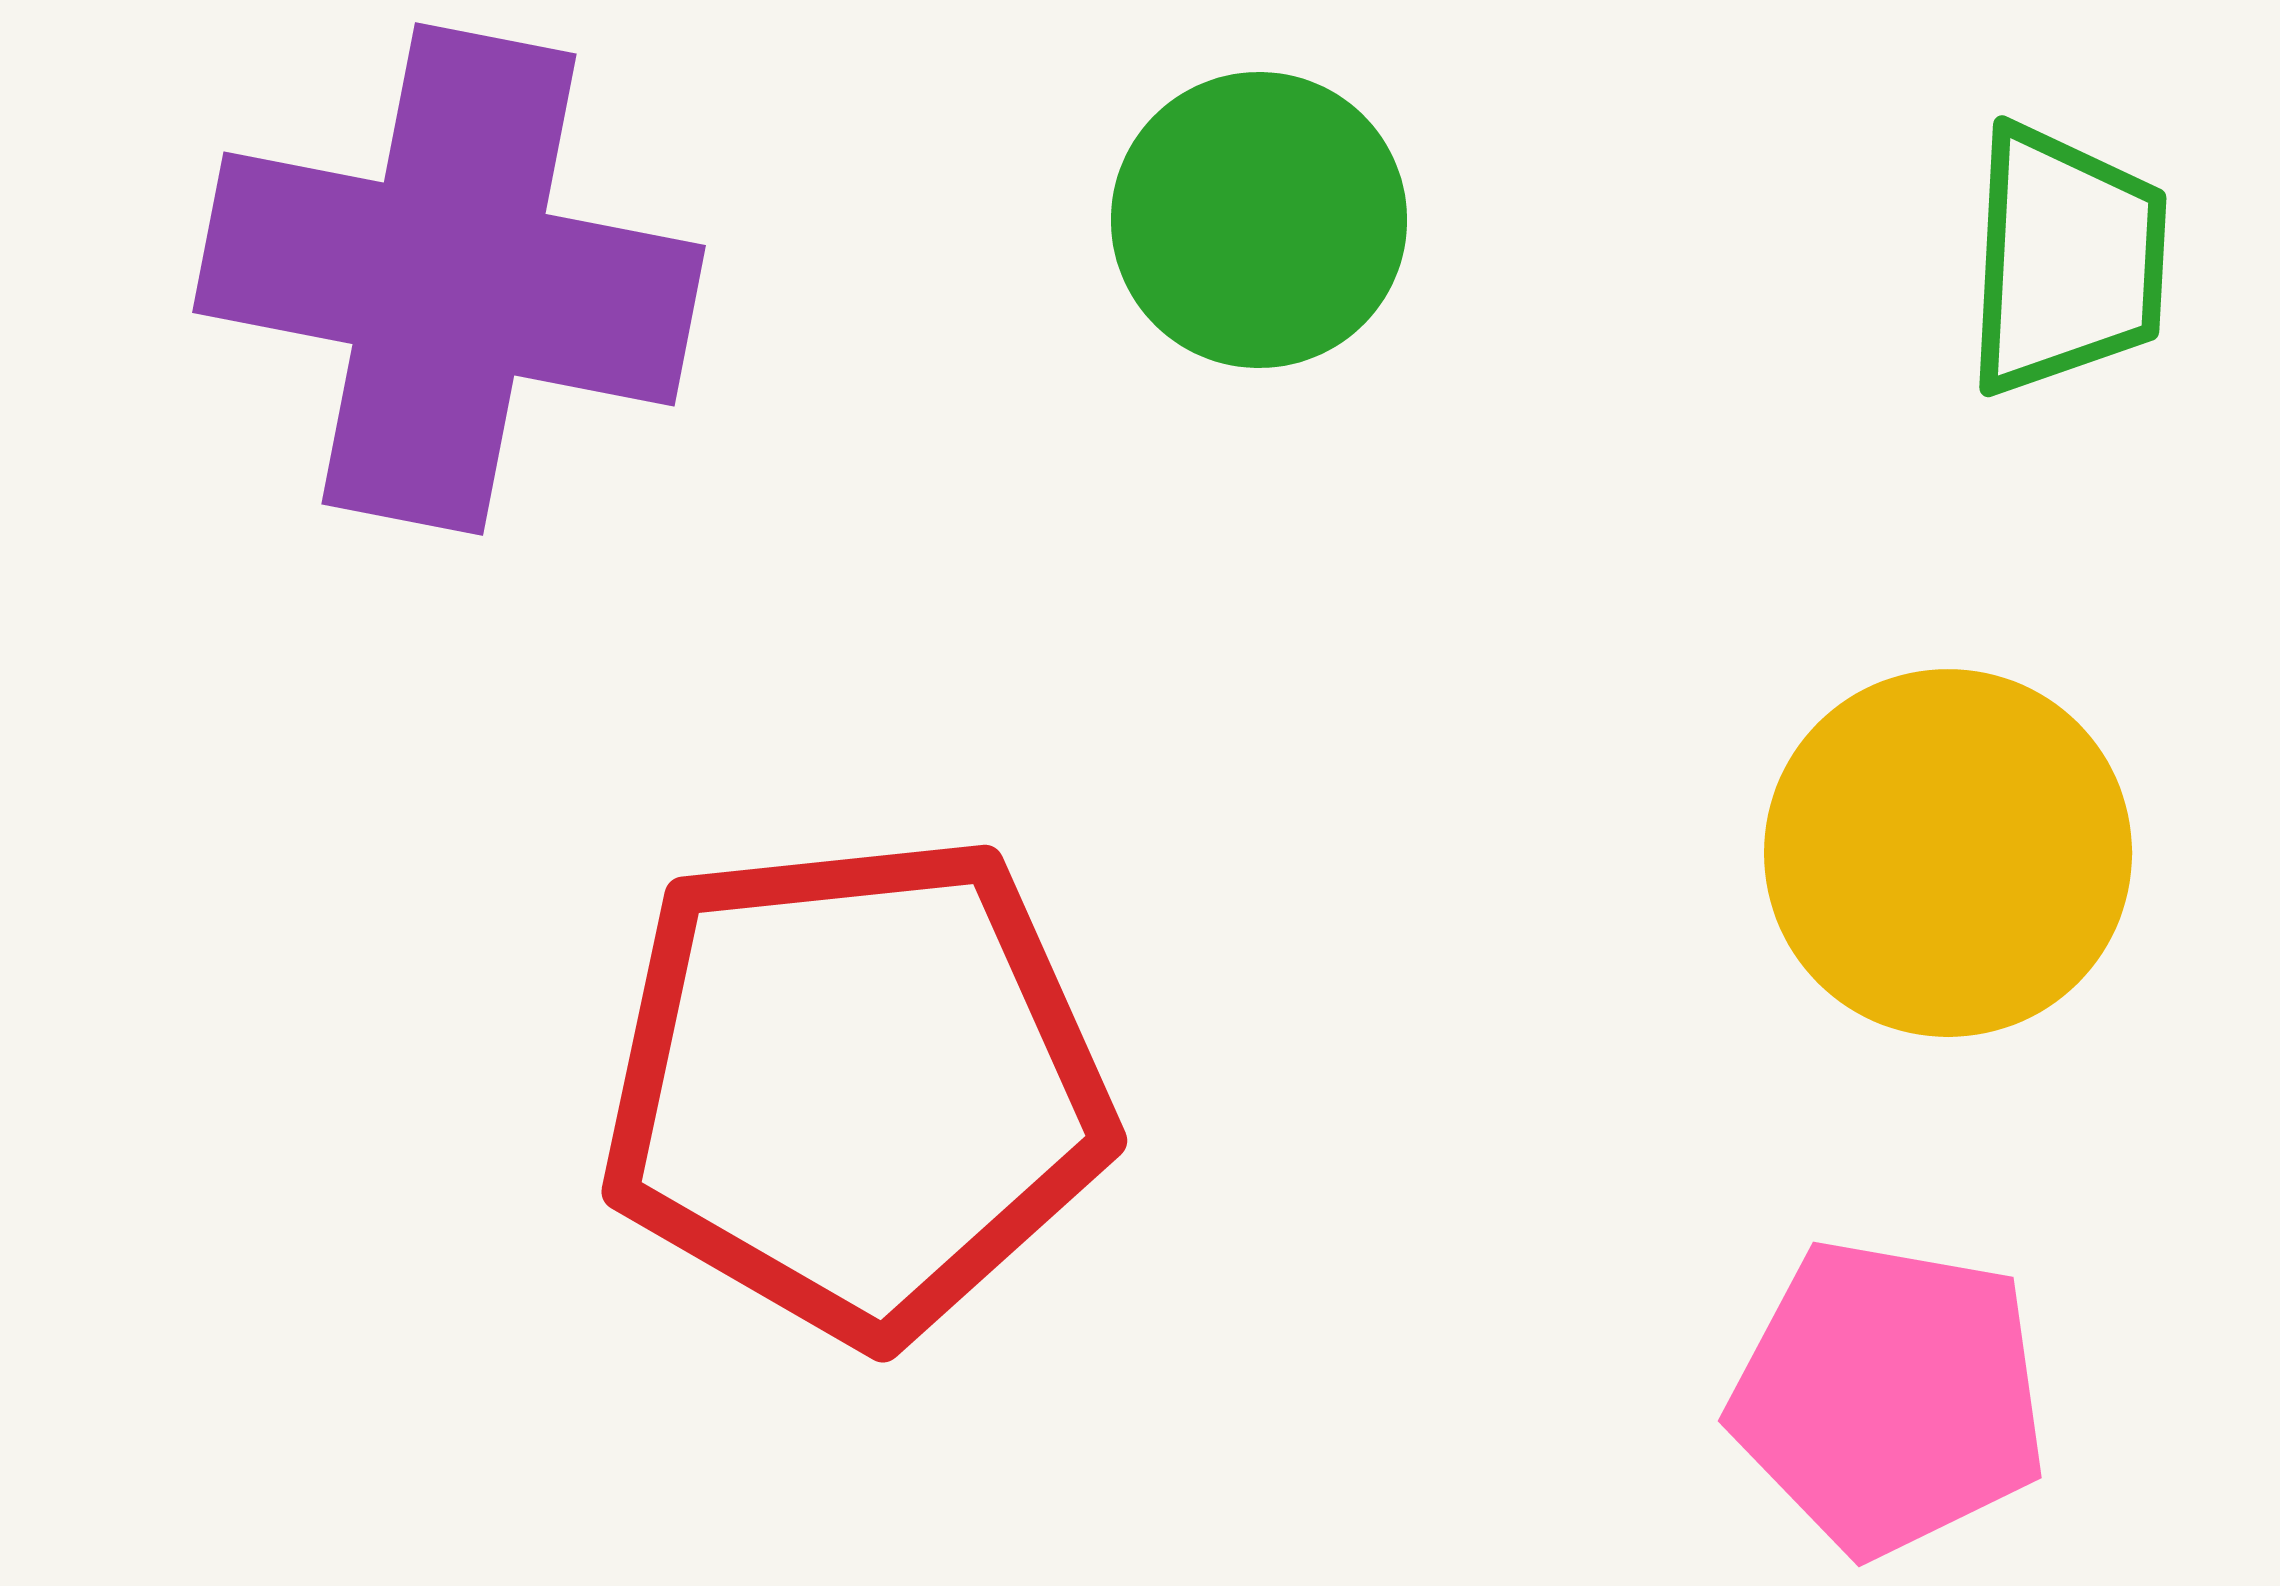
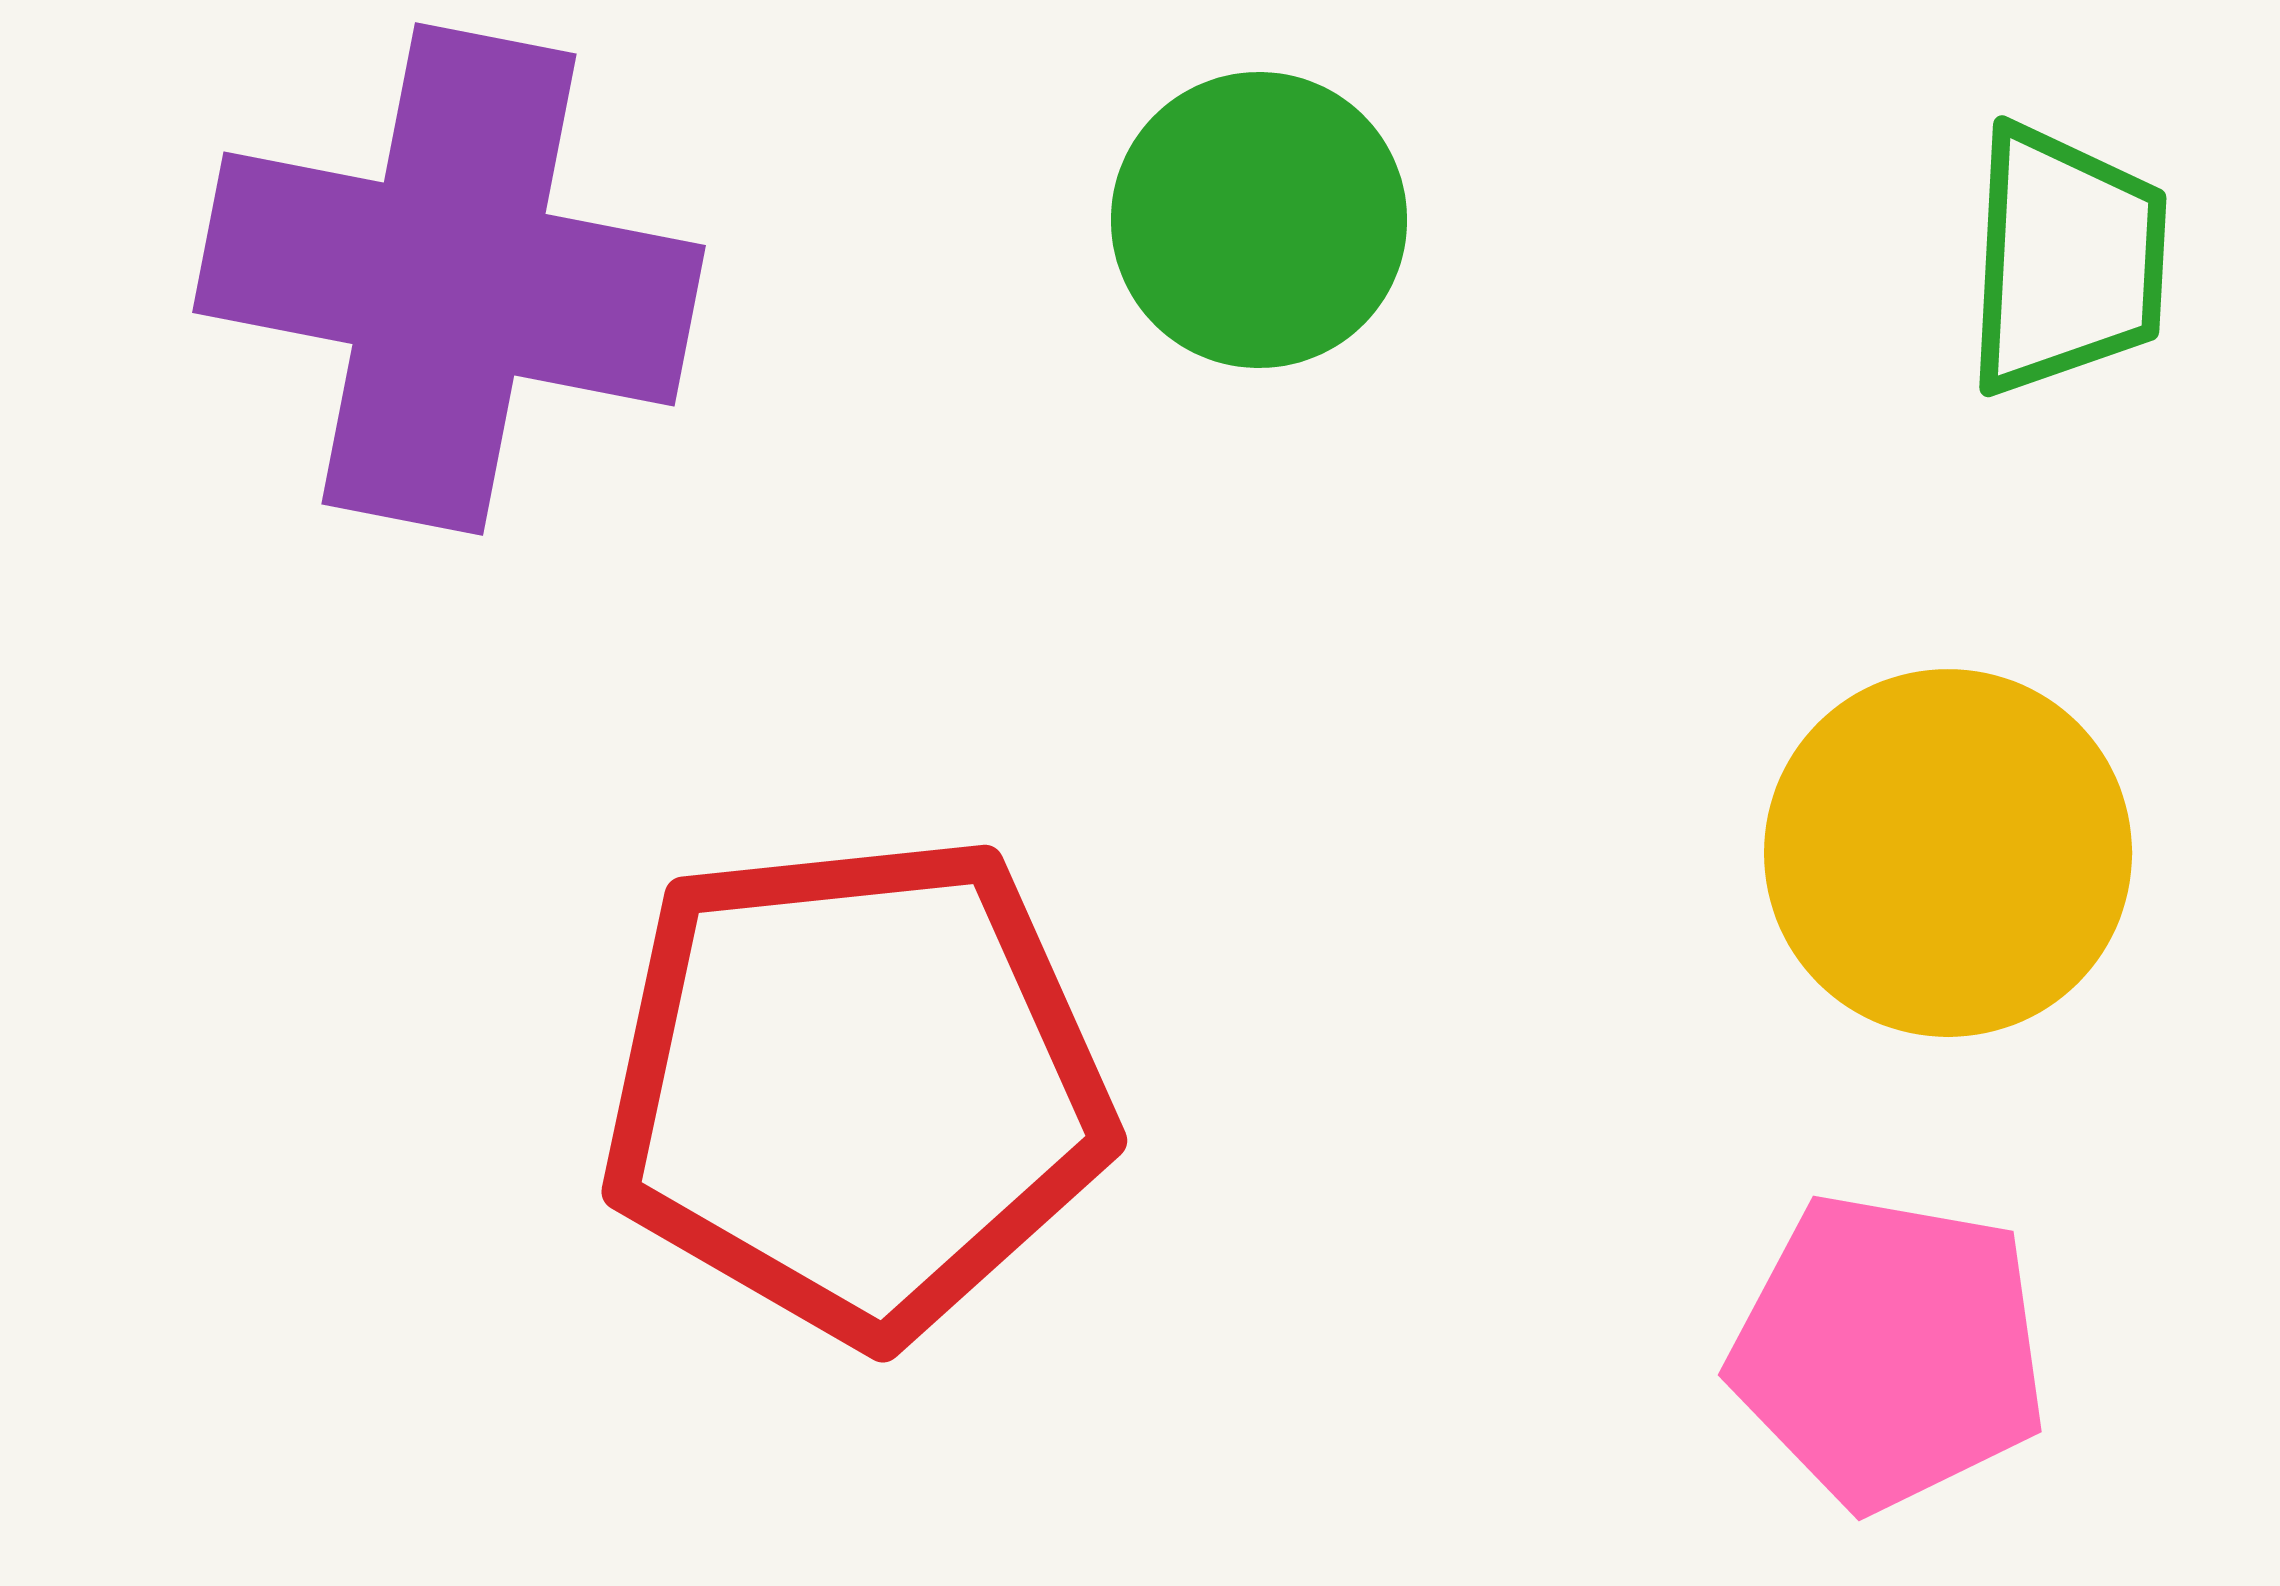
pink pentagon: moved 46 px up
